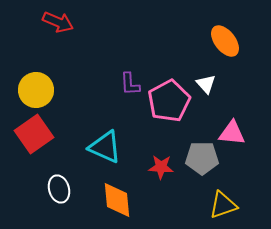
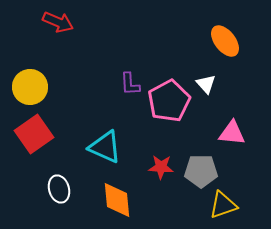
yellow circle: moved 6 px left, 3 px up
gray pentagon: moved 1 px left, 13 px down
